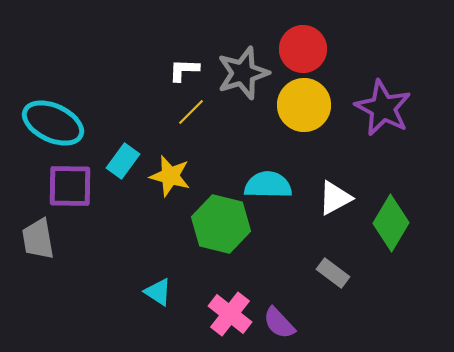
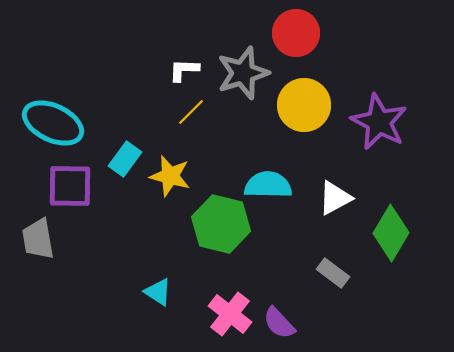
red circle: moved 7 px left, 16 px up
purple star: moved 4 px left, 14 px down
cyan rectangle: moved 2 px right, 2 px up
green diamond: moved 10 px down
